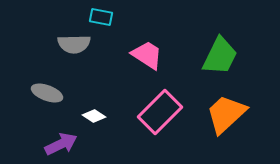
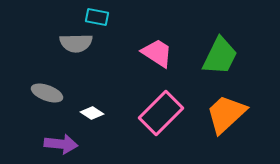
cyan rectangle: moved 4 px left
gray semicircle: moved 2 px right, 1 px up
pink trapezoid: moved 10 px right, 2 px up
pink rectangle: moved 1 px right, 1 px down
white diamond: moved 2 px left, 3 px up
purple arrow: rotated 32 degrees clockwise
